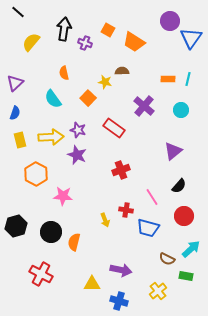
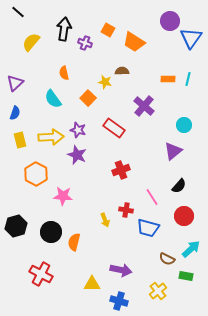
cyan circle at (181, 110): moved 3 px right, 15 px down
